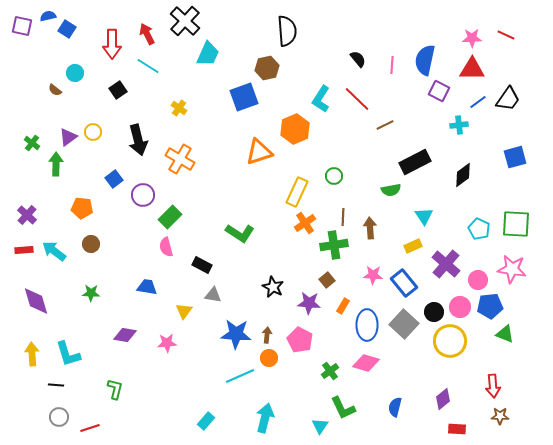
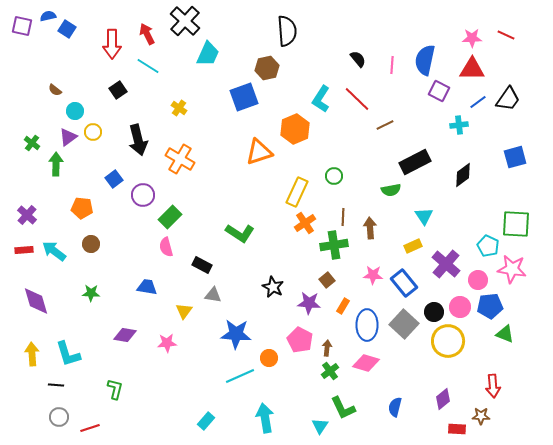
cyan circle at (75, 73): moved 38 px down
cyan pentagon at (479, 229): moved 9 px right, 17 px down
brown arrow at (267, 335): moved 60 px right, 13 px down
yellow circle at (450, 341): moved 2 px left
brown star at (500, 416): moved 19 px left
cyan arrow at (265, 418): rotated 24 degrees counterclockwise
